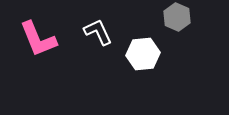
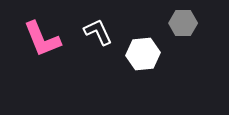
gray hexagon: moved 6 px right, 6 px down; rotated 24 degrees counterclockwise
pink L-shape: moved 4 px right
